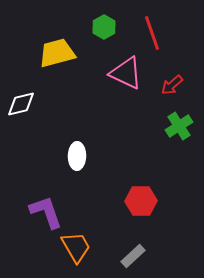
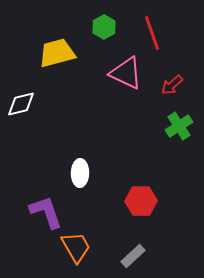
white ellipse: moved 3 px right, 17 px down
